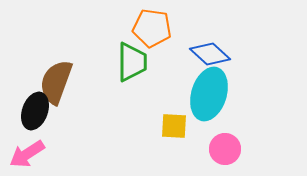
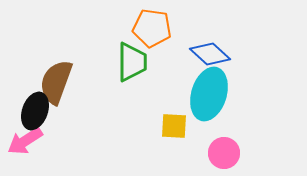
pink circle: moved 1 px left, 4 px down
pink arrow: moved 2 px left, 13 px up
